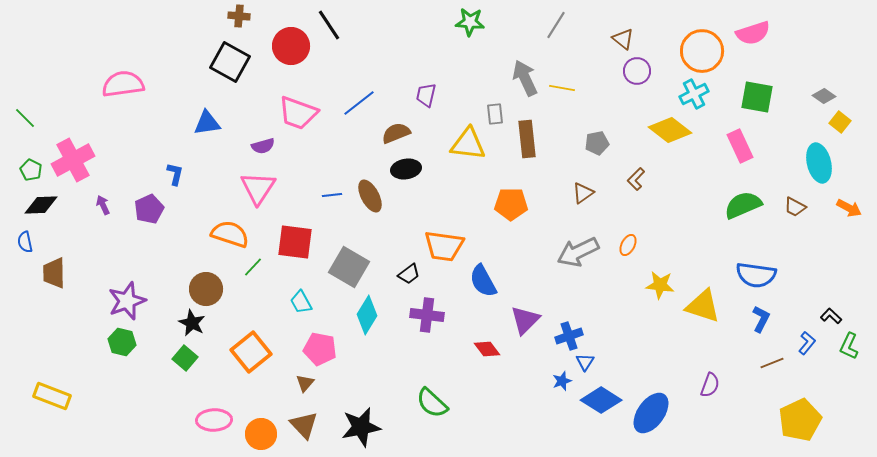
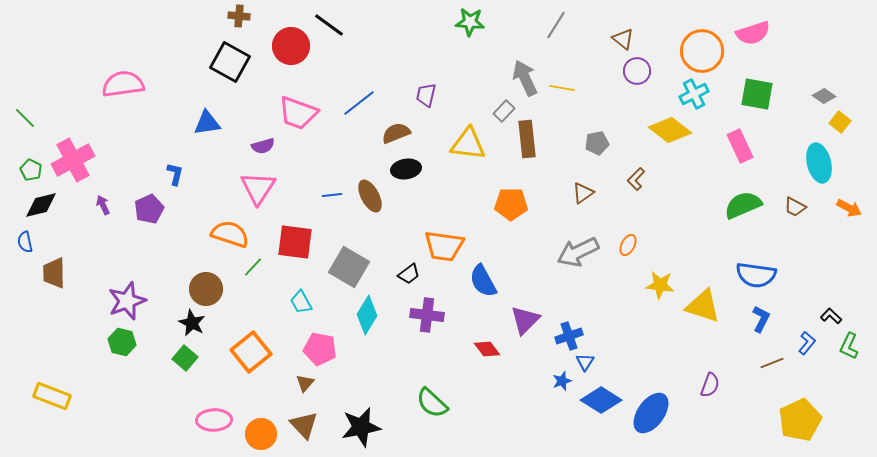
black line at (329, 25): rotated 20 degrees counterclockwise
green square at (757, 97): moved 3 px up
gray rectangle at (495, 114): moved 9 px right, 3 px up; rotated 50 degrees clockwise
black diamond at (41, 205): rotated 12 degrees counterclockwise
